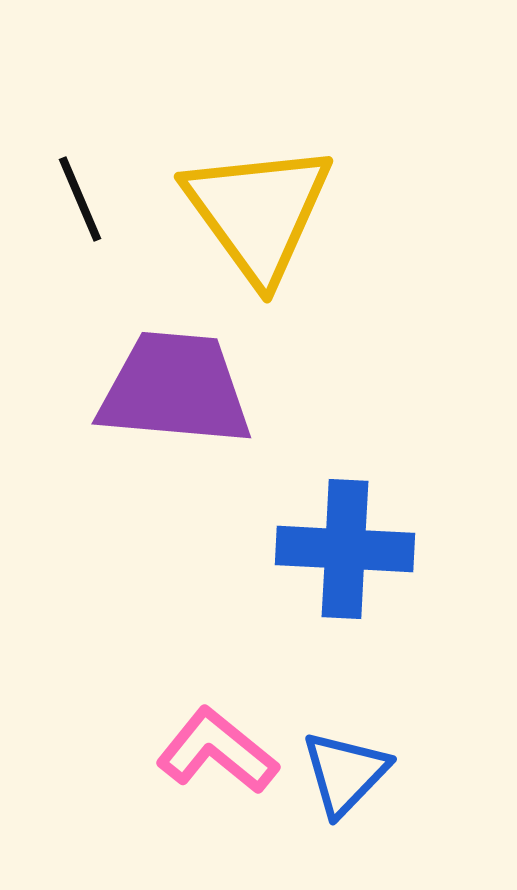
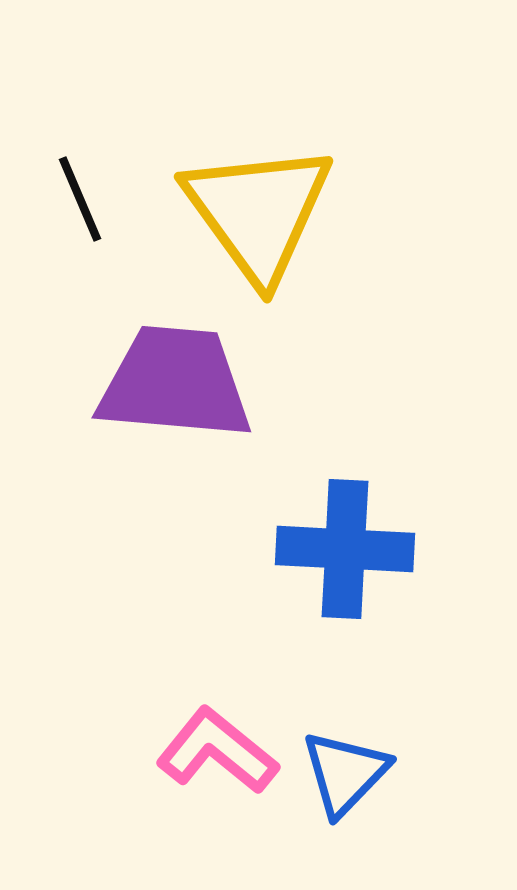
purple trapezoid: moved 6 px up
